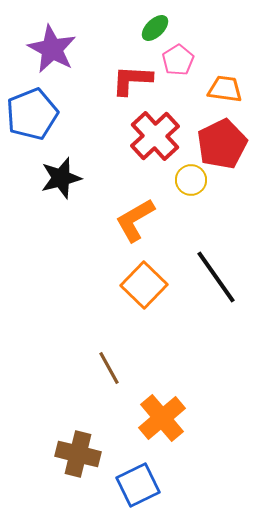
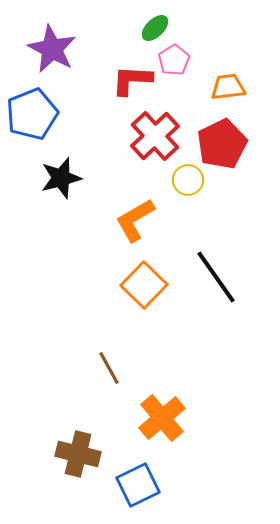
pink pentagon: moved 4 px left
orange trapezoid: moved 3 px right, 2 px up; rotated 15 degrees counterclockwise
yellow circle: moved 3 px left
